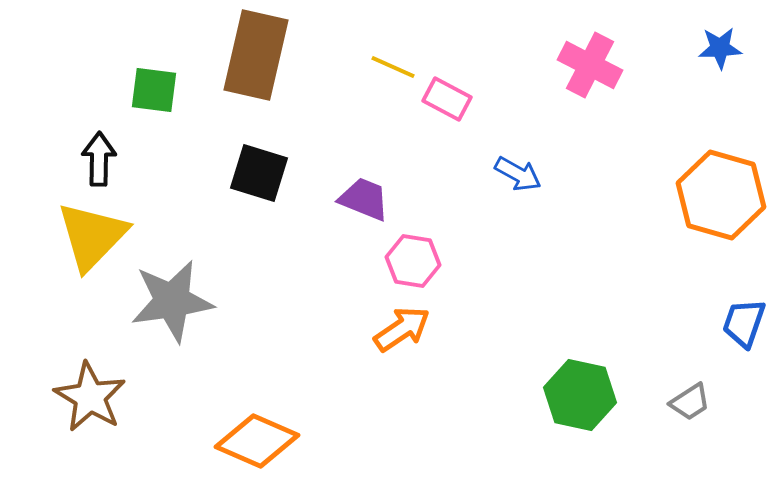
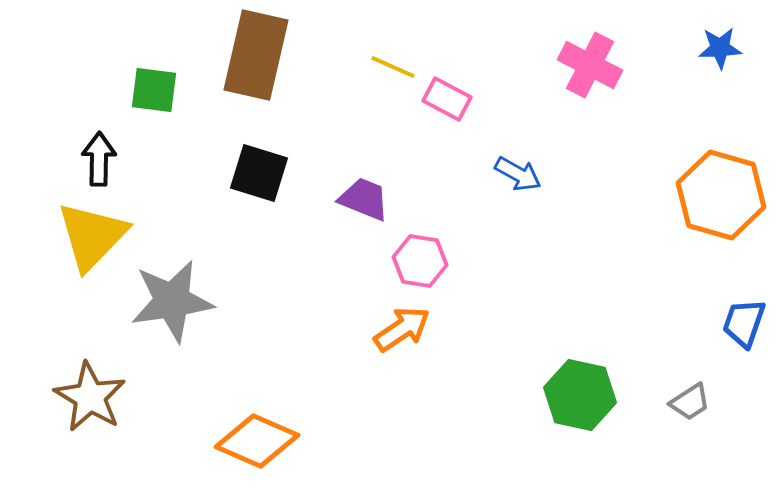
pink hexagon: moved 7 px right
